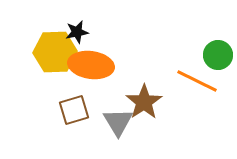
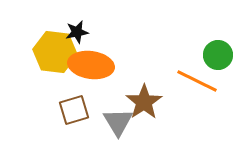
yellow hexagon: rotated 9 degrees clockwise
